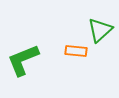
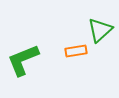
orange rectangle: rotated 15 degrees counterclockwise
